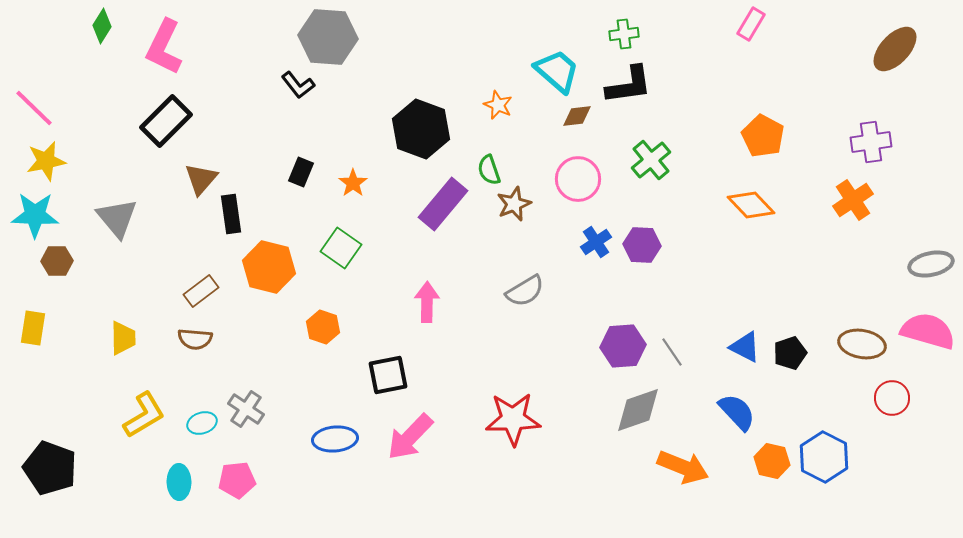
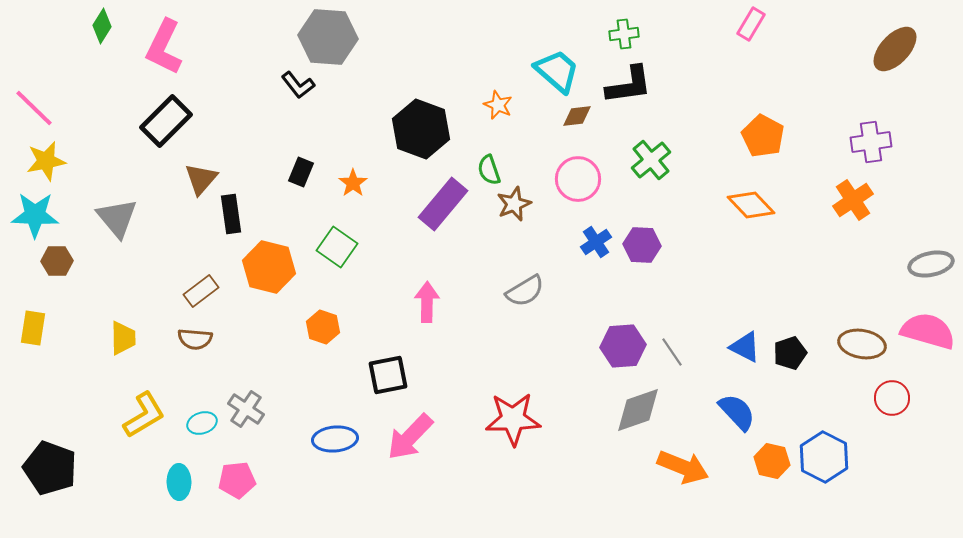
green square at (341, 248): moved 4 px left, 1 px up
